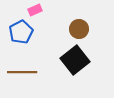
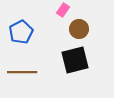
pink rectangle: moved 28 px right; rotated 32 degrees counterclockwise
black square: rotated 24 degrees clockwise
